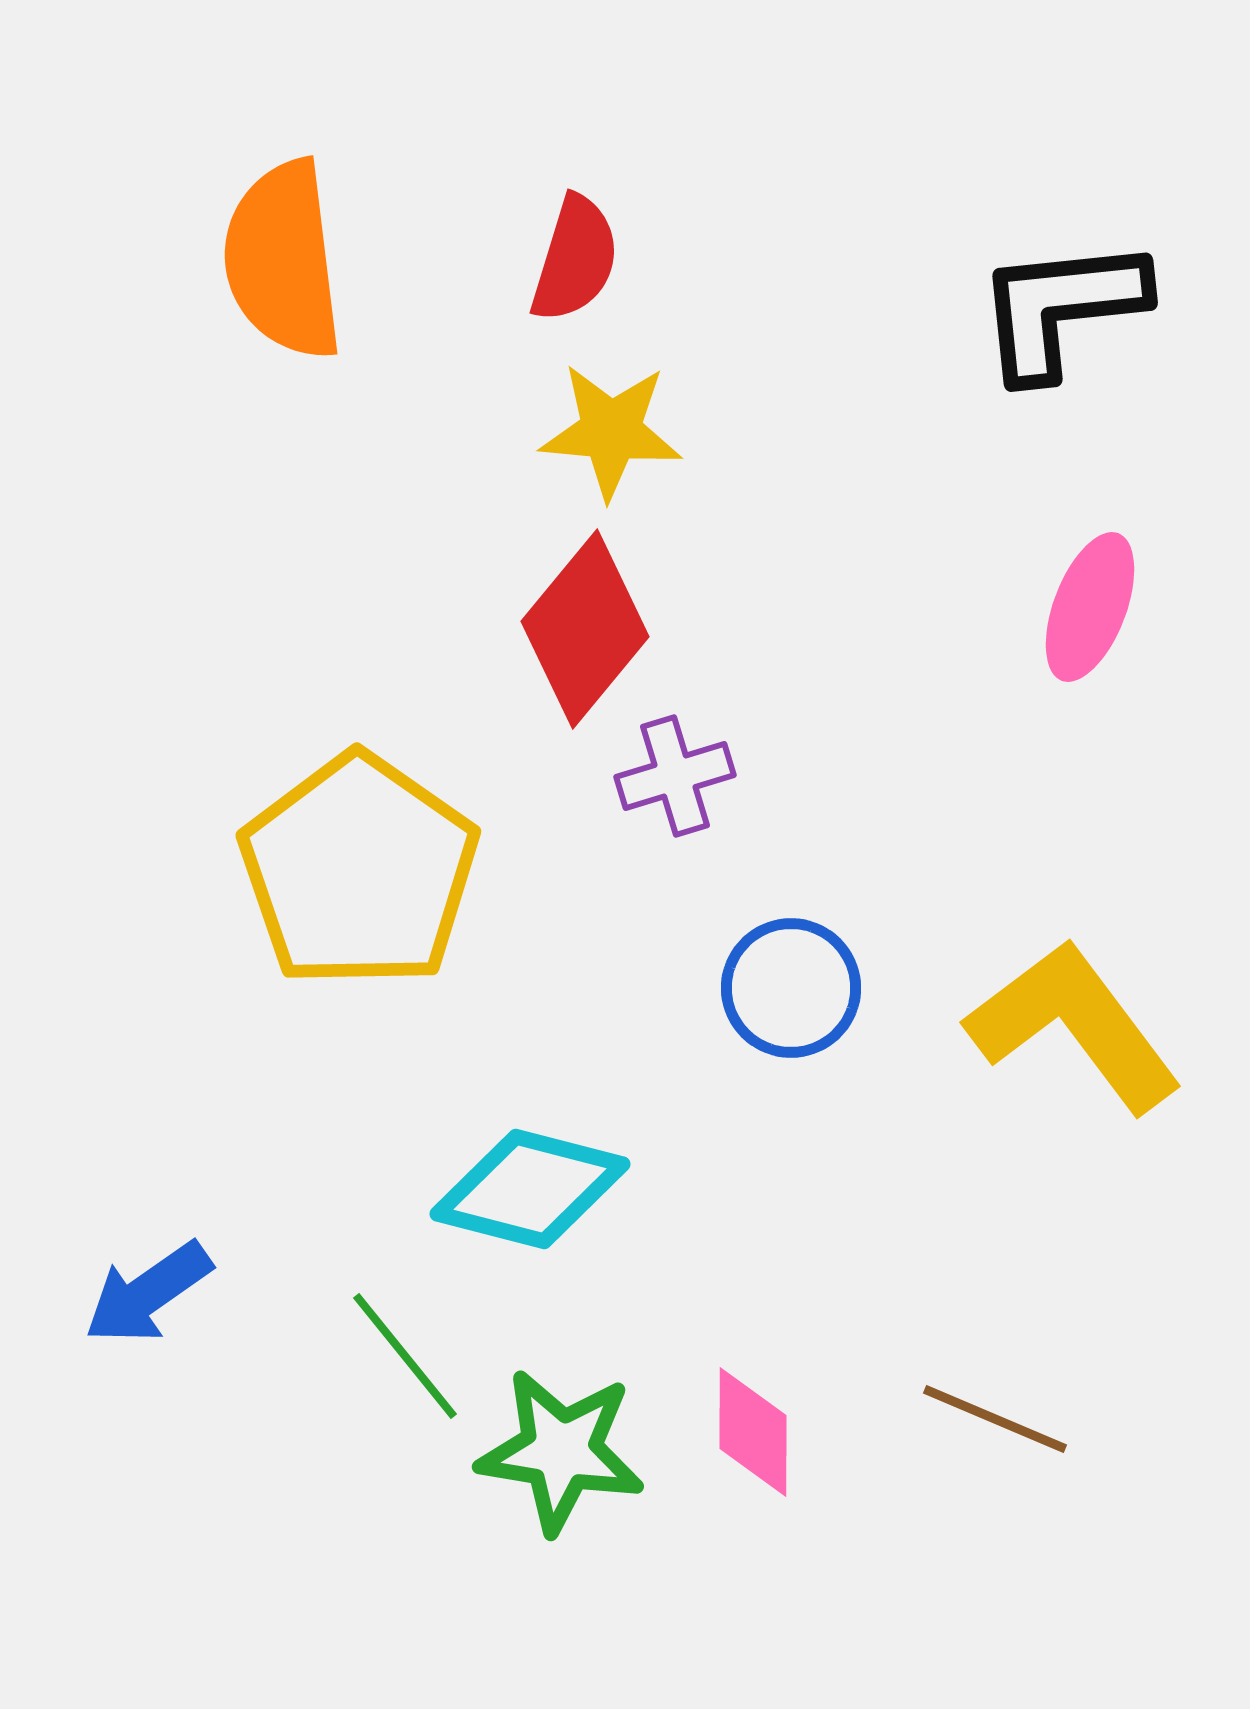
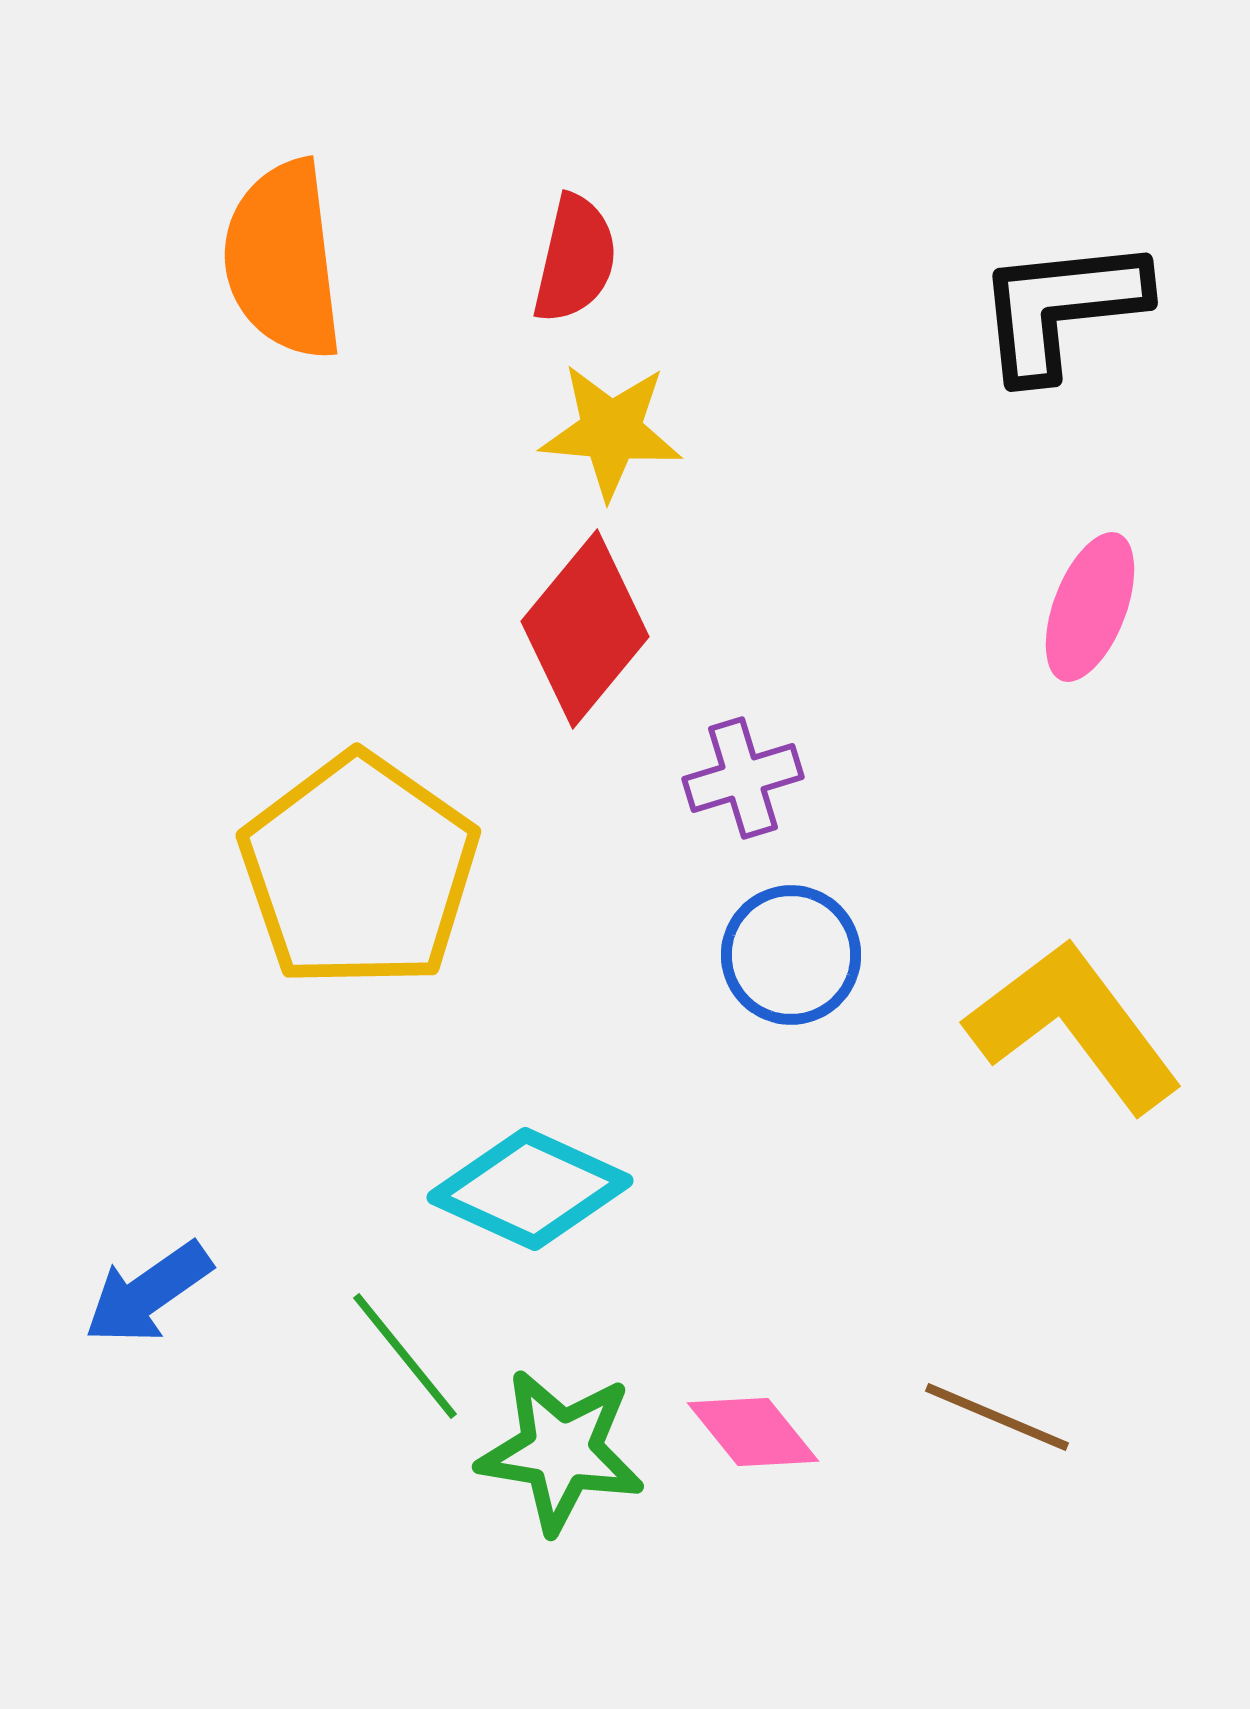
red semicircle: rotated 4 degrees counterclockwise
purple cross: moved 68 px right, 2 px down
blue circle: moved 33 px up
cyan diamond: rotated 10 degrees clockwise
brown line: moved 2 px right, 2 px up
pink diamond: rotated 39 degrees counterclockwise
